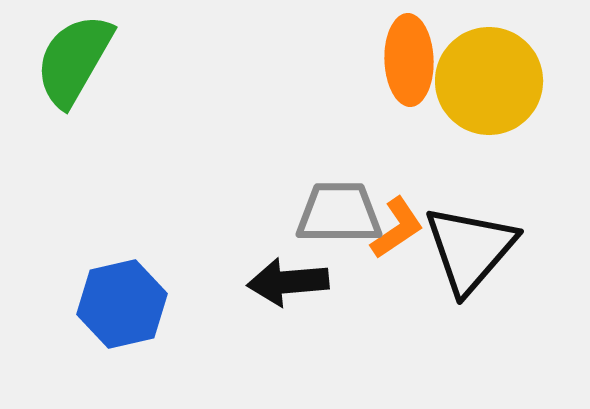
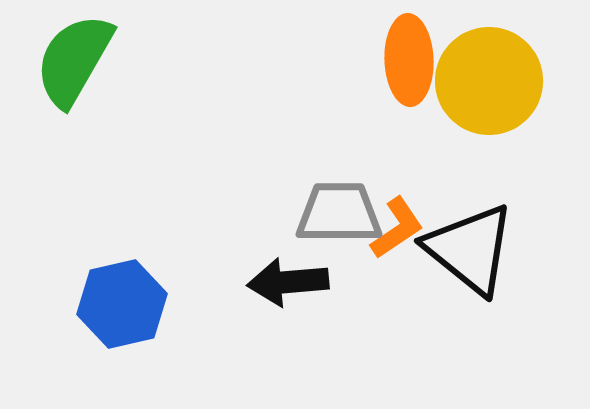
black triangle: rotated 32 degrees counterclockwise
